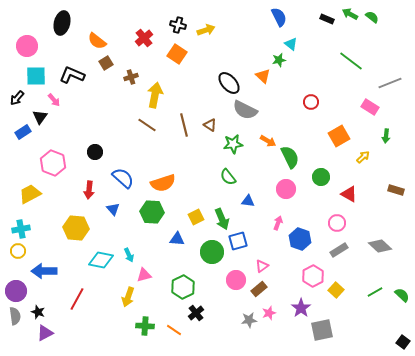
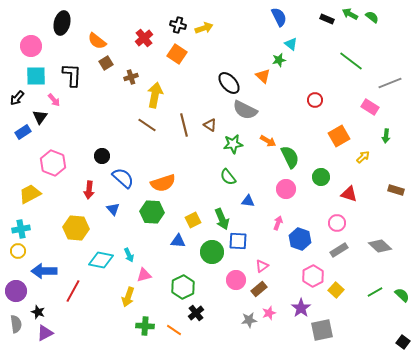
yellow arrow at (206, 30): moved 2 px left, 2 px up
pink circle at (27, 46): moved 4 px right
black L-shape at (72, 75): rotated 70 degrees clockwise
red circle at (311, 102): moved 4 px right, 2 px up
black circle at (95, 152): moved 7 px right, 4 px down
red triangle at (349, 194): rotated 12 degrees counterclockwise
yellow square at (196, 217): moved 3 px left, 3 px down
blue triangle at (177, 239): moved 1 px right, 2 px down
blue square at (238, 241): rotated 18 degrees clockwise
red line at (77, 299): moved 4 px left, 8 px up
gray semicircle at (15, 316): moved 1 px right, 8 px down
